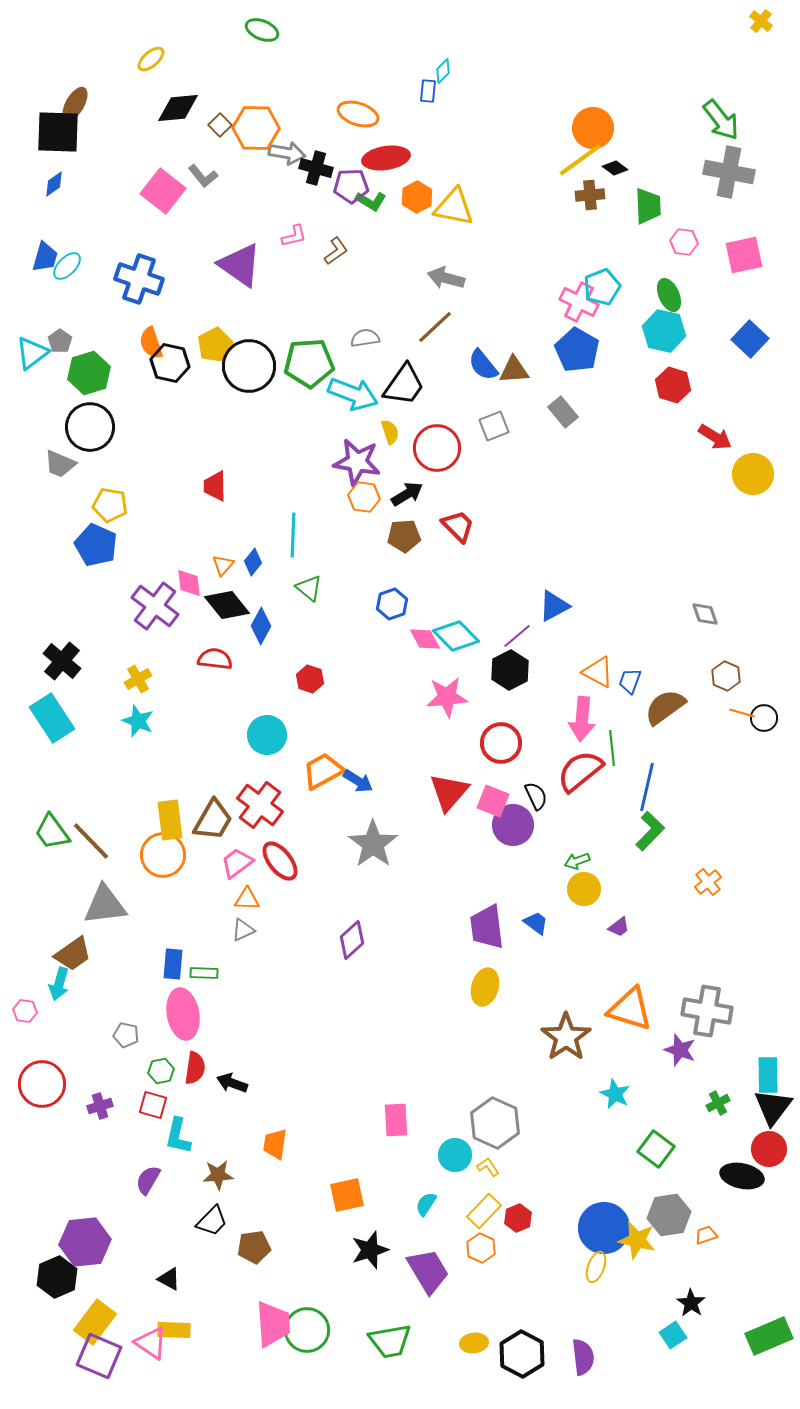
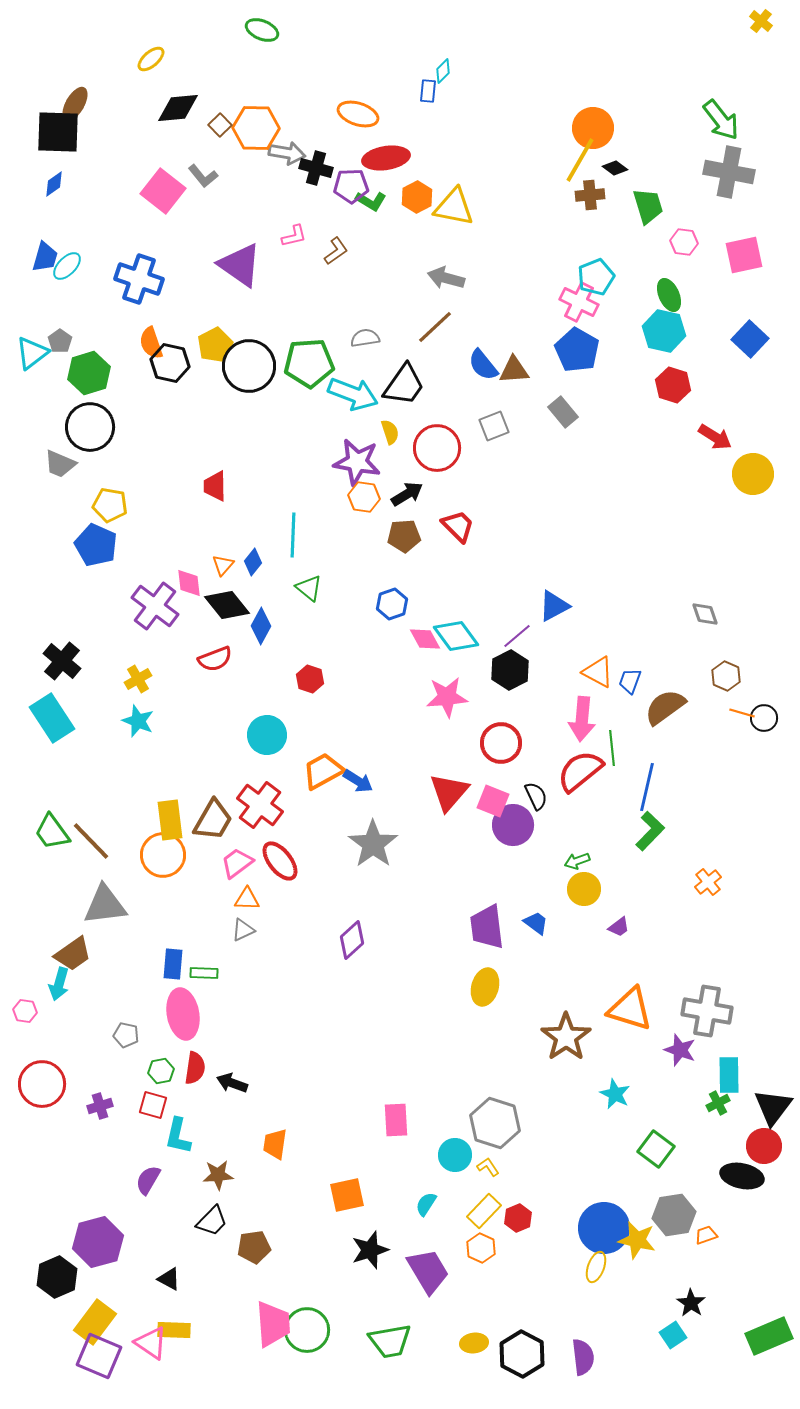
yellow line at (580, 160): rotated 24 degrees counterclockwise
green trapezoid at (648, 206): rotated 15 degrees counterclockwise
cyan pentagon at (602, 287): moved 6 px left, 10 px up
cyan diamond at (456, 636): rotated 9 degrees clockwise
red semicircle at (215, 659): rotated 152 degrees clockwise
cyan rectangle at (768, 1075): moved 39 px left
gray hexagon at (495, 1123): rotated 6 degrees counterclockwise
red circle at (769, 1149): moved 5 px left, 3 px up
gray hexagon at (669, 1215): moved 5 px right
purple hexagon at (85, 1242): moved 13 px right; rotated 9 degrees counterclockwise
